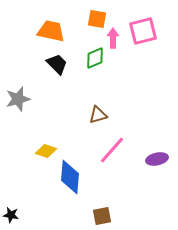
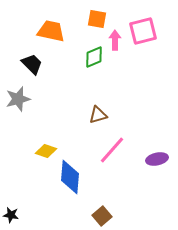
pink arrow: moved 2 px right, 2 px down
green diamond: moved 1 px left, 1 px up
black trapezoid: moved 25 px left
brown square: rotated 30 degrees counterclockwise
